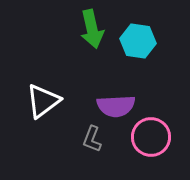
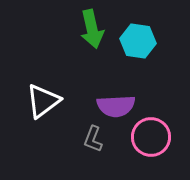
gray L-shape: moved 1 px right
